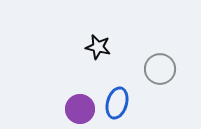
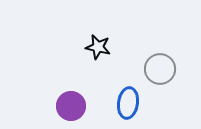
blue ellipse: moved 11 px right; rotated 8 degrees counterclockwise
purple circle: moved 9 px left, 3 px up
